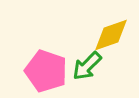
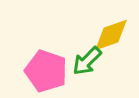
green arrow: moved 5 px up
